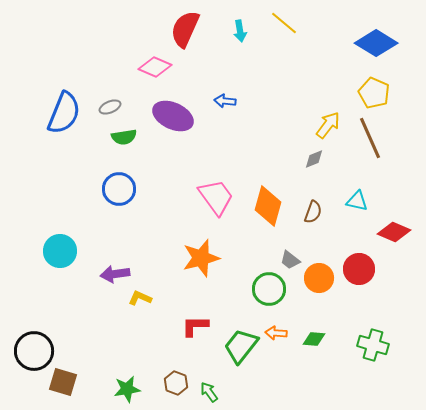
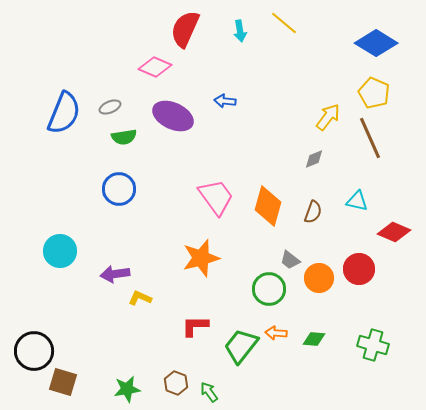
yellow arrow: moved 8 px up
